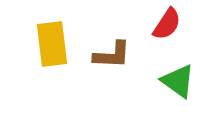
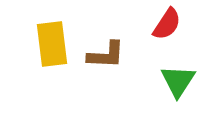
brown L-shape: moved 6 px left
green triangle: rotated 27 degrees clockwise
